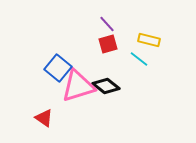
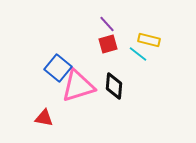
cyan line: moved 1 px left, 5 px up
black diamond: moved 8 px right; rotated 56 degrees clockwise
red triangle: rotated 24 degrees counterclockwise
